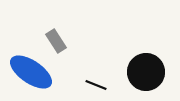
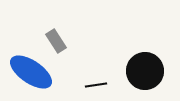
black circle: moved 1 px left, 1 px up
black line: rotated 30 degrees counterclockwise
